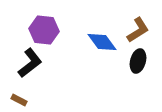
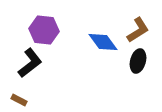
blue diamond: moved 1 px right
